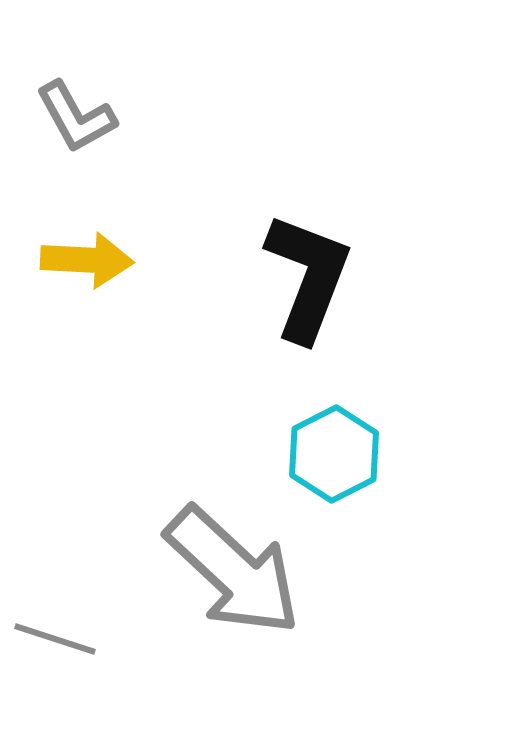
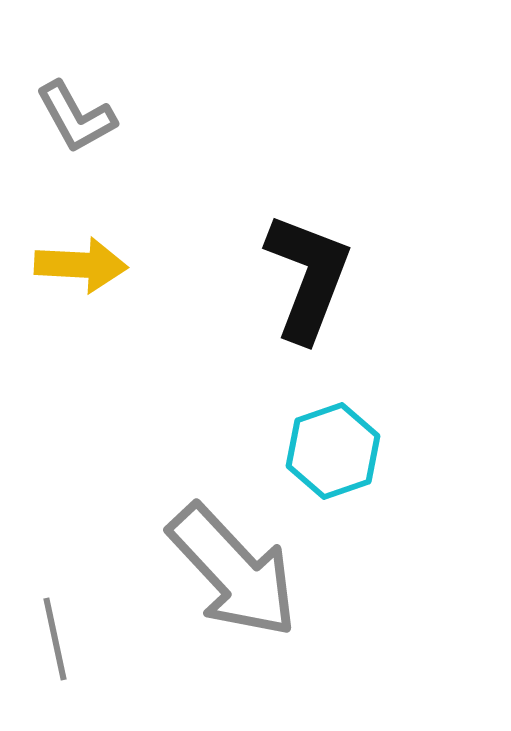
yellow arrow: moved 6 px left, 5 px down
cyan hexagon: moved 1 px left, 3 px up; rotated 8 degrees clockwise
gray arrow: rotated 4 degrees clockwise
gray line: rotated 60 degrees clockwise
